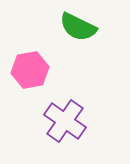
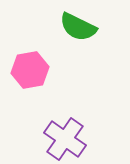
purple cross: moved 18 px down
